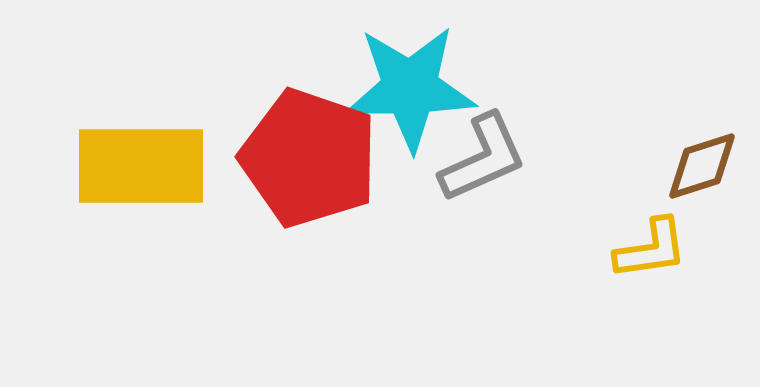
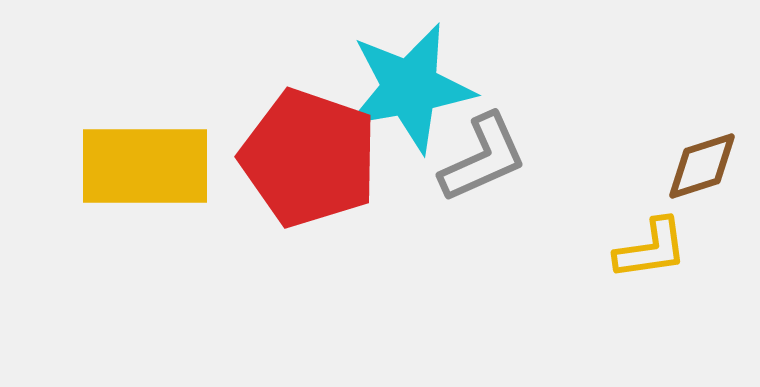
cyan star: rotated 9 degrees counterclockwise
yellow rectangle: moved 4 px right
